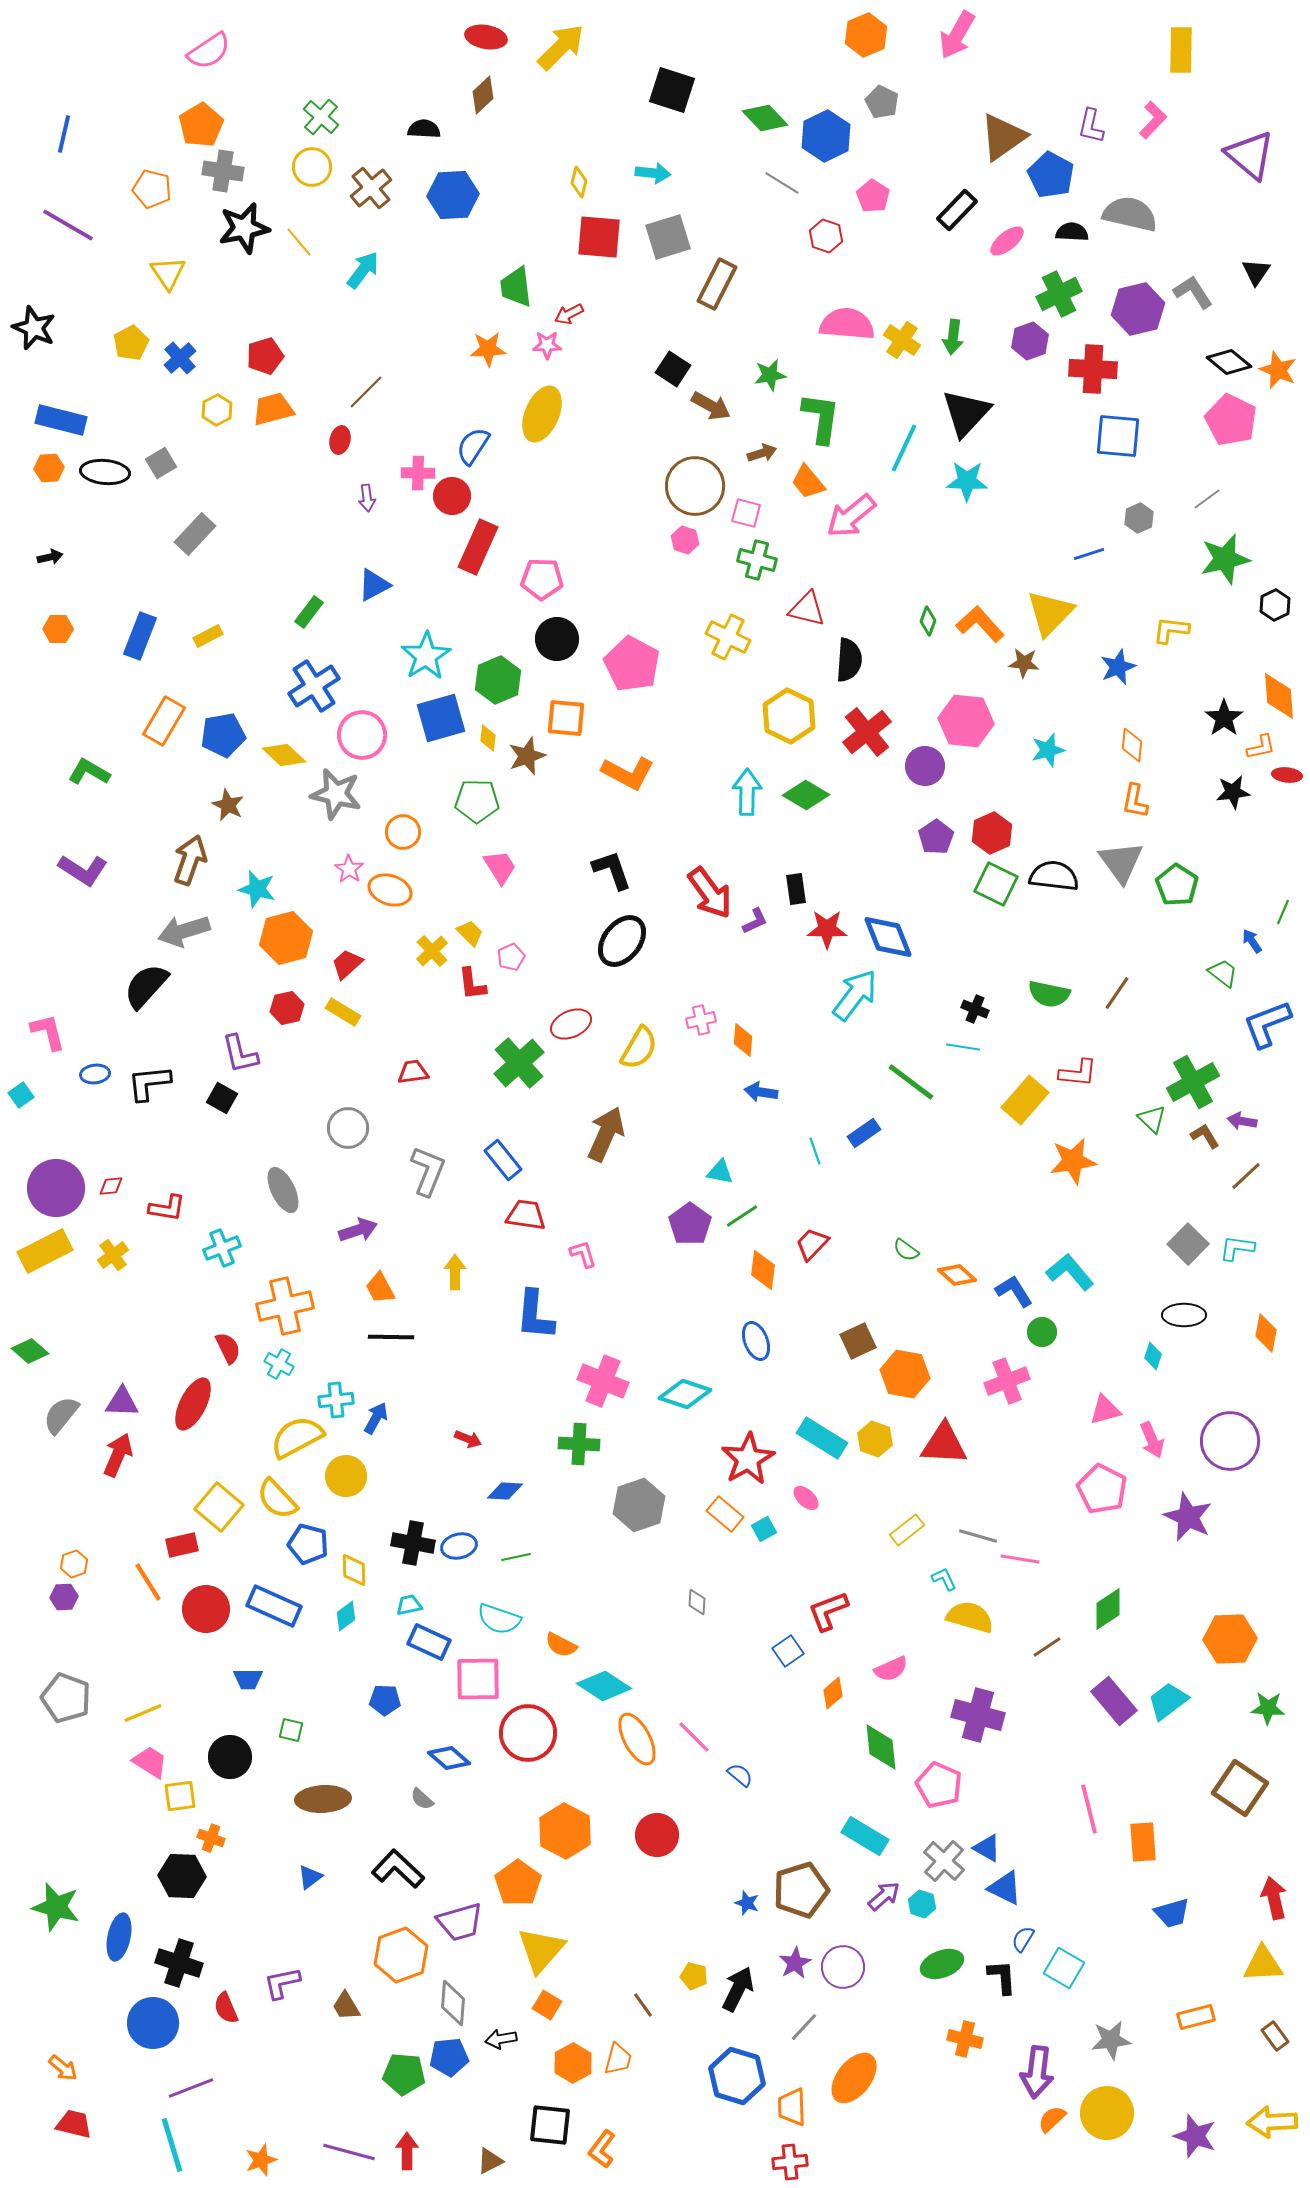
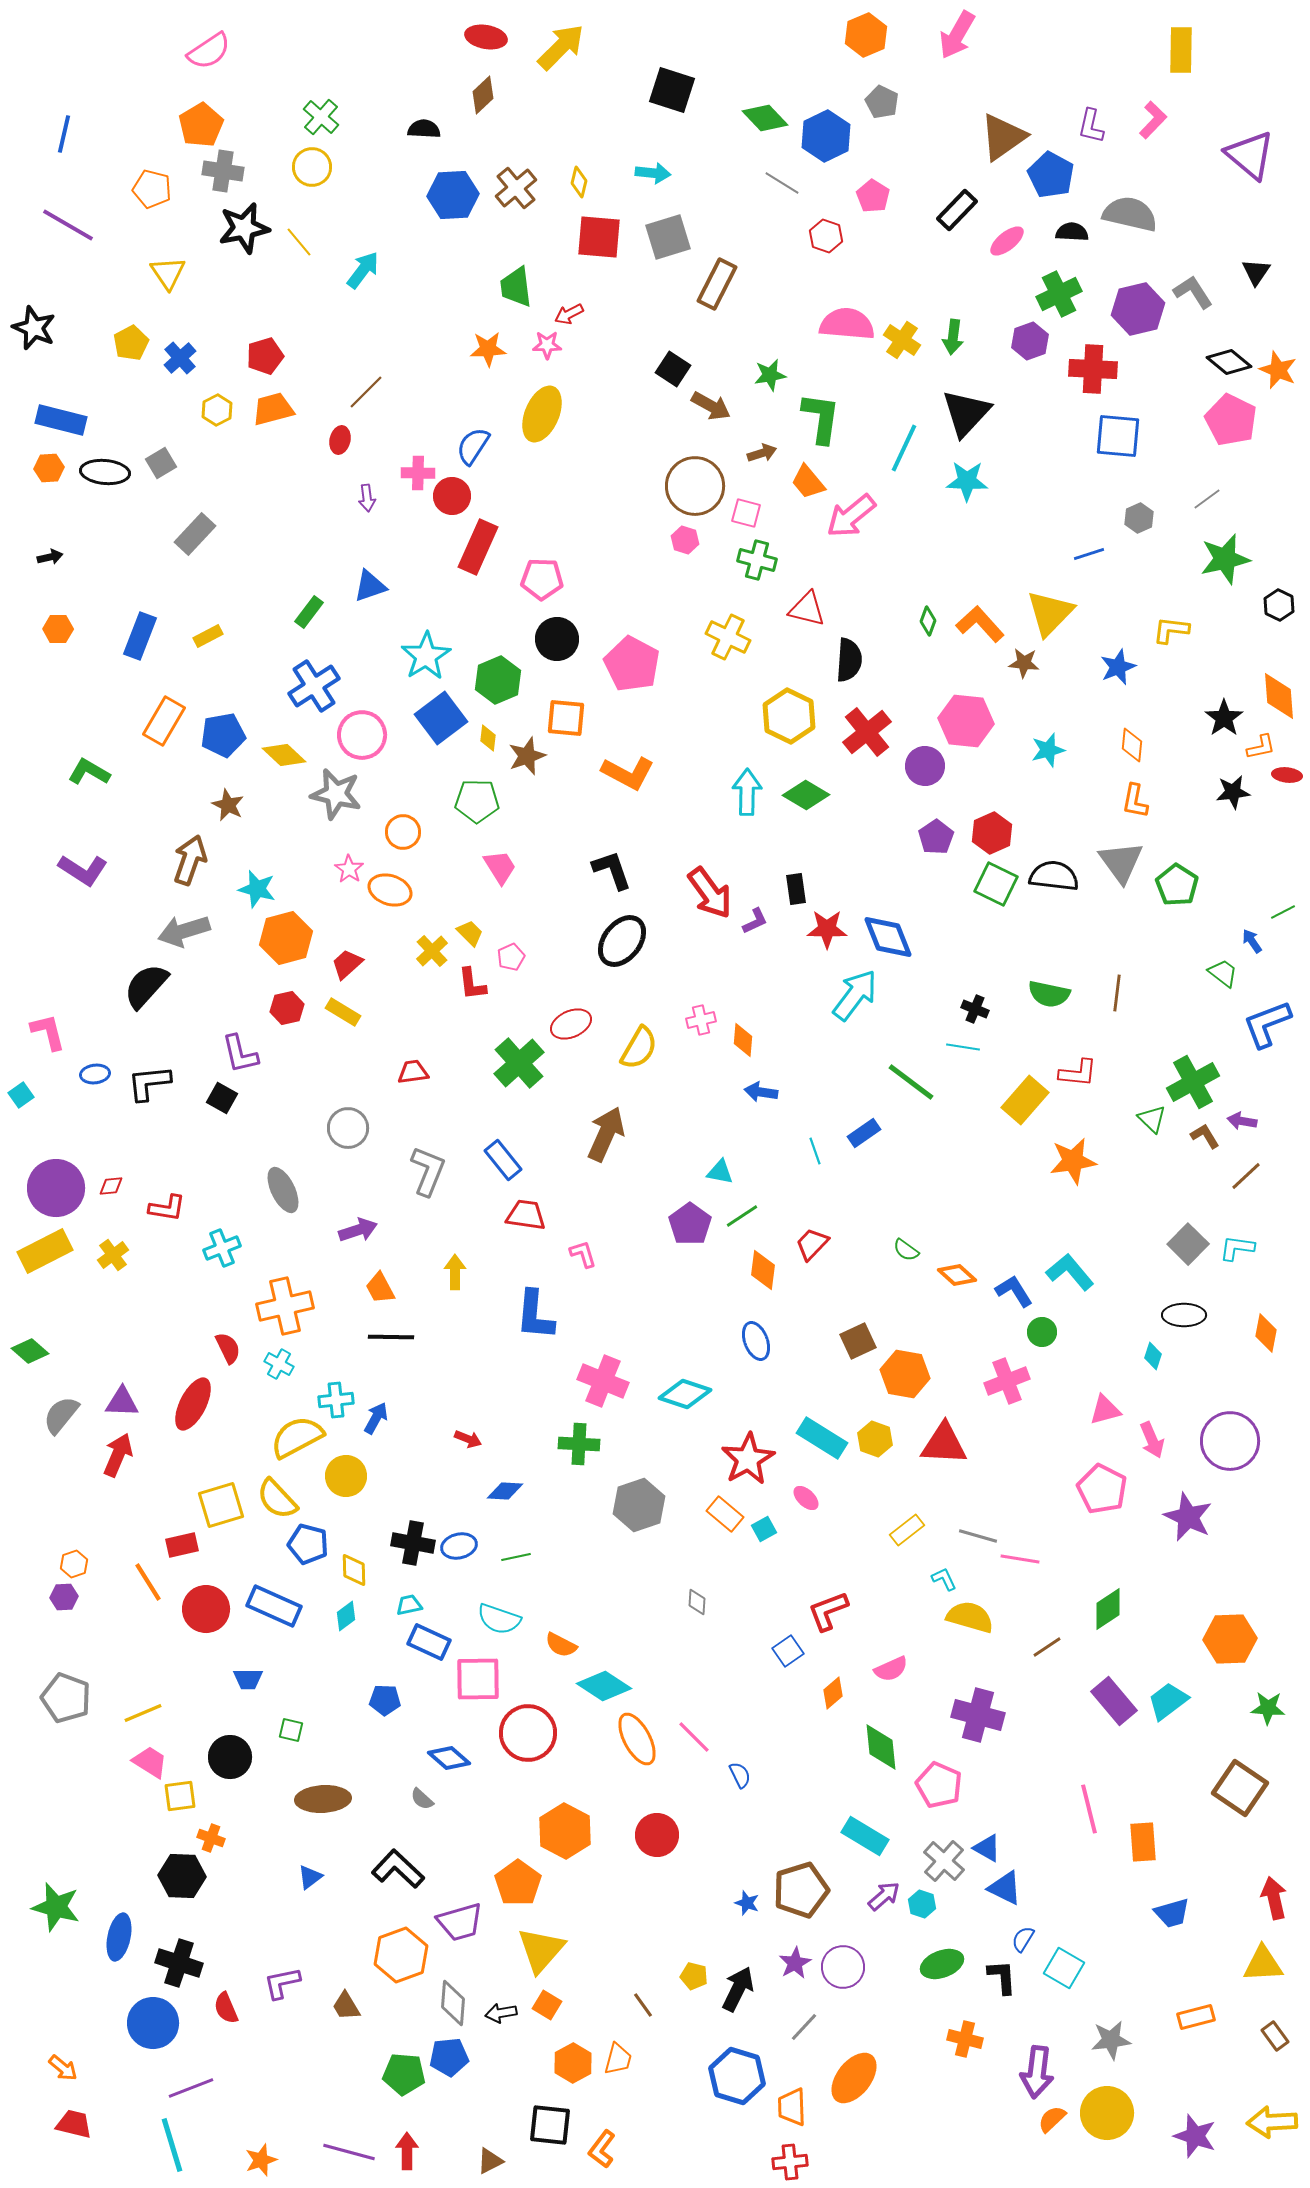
brown cross at (371, 188): moved 145 px right
blue triangle at (374, 585): moved 4 px left, 1 px down; rotated 9 degrees clockwise
black hexagon at (1275, 605): moved 4 px right; rotated 8 degrees counterclockwise
blue square at (441, 718): rotated 21 degrees counterclockwise
green line at (1283, 912): rotated 40 degrees clockwise
brown line at (1117, 993): rotated 27 degrees counterclockwise
yellow square at (219, 1507): moved 2 px right, 2 px up; rotated 33 degrees clockwise
blue semicircle at (740, 1775): rotated 24 degrees clockwise
black arrow at (501, 2039): moved 26 px up
